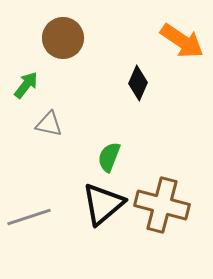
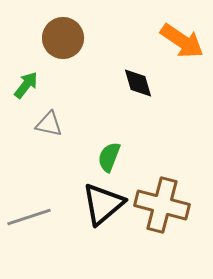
black diamond: rotated 40 degrees counterclockwise
